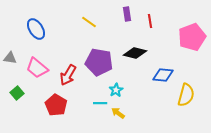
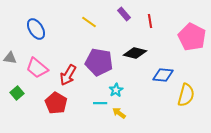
purple rectangle: moved 3 px left; rotated 32 degrees counterclockwise
pink pentagon: rotated 24 degrees counterclockwise
red pentagon: moved 2 px up
yellow arrow: moved 1 px right
